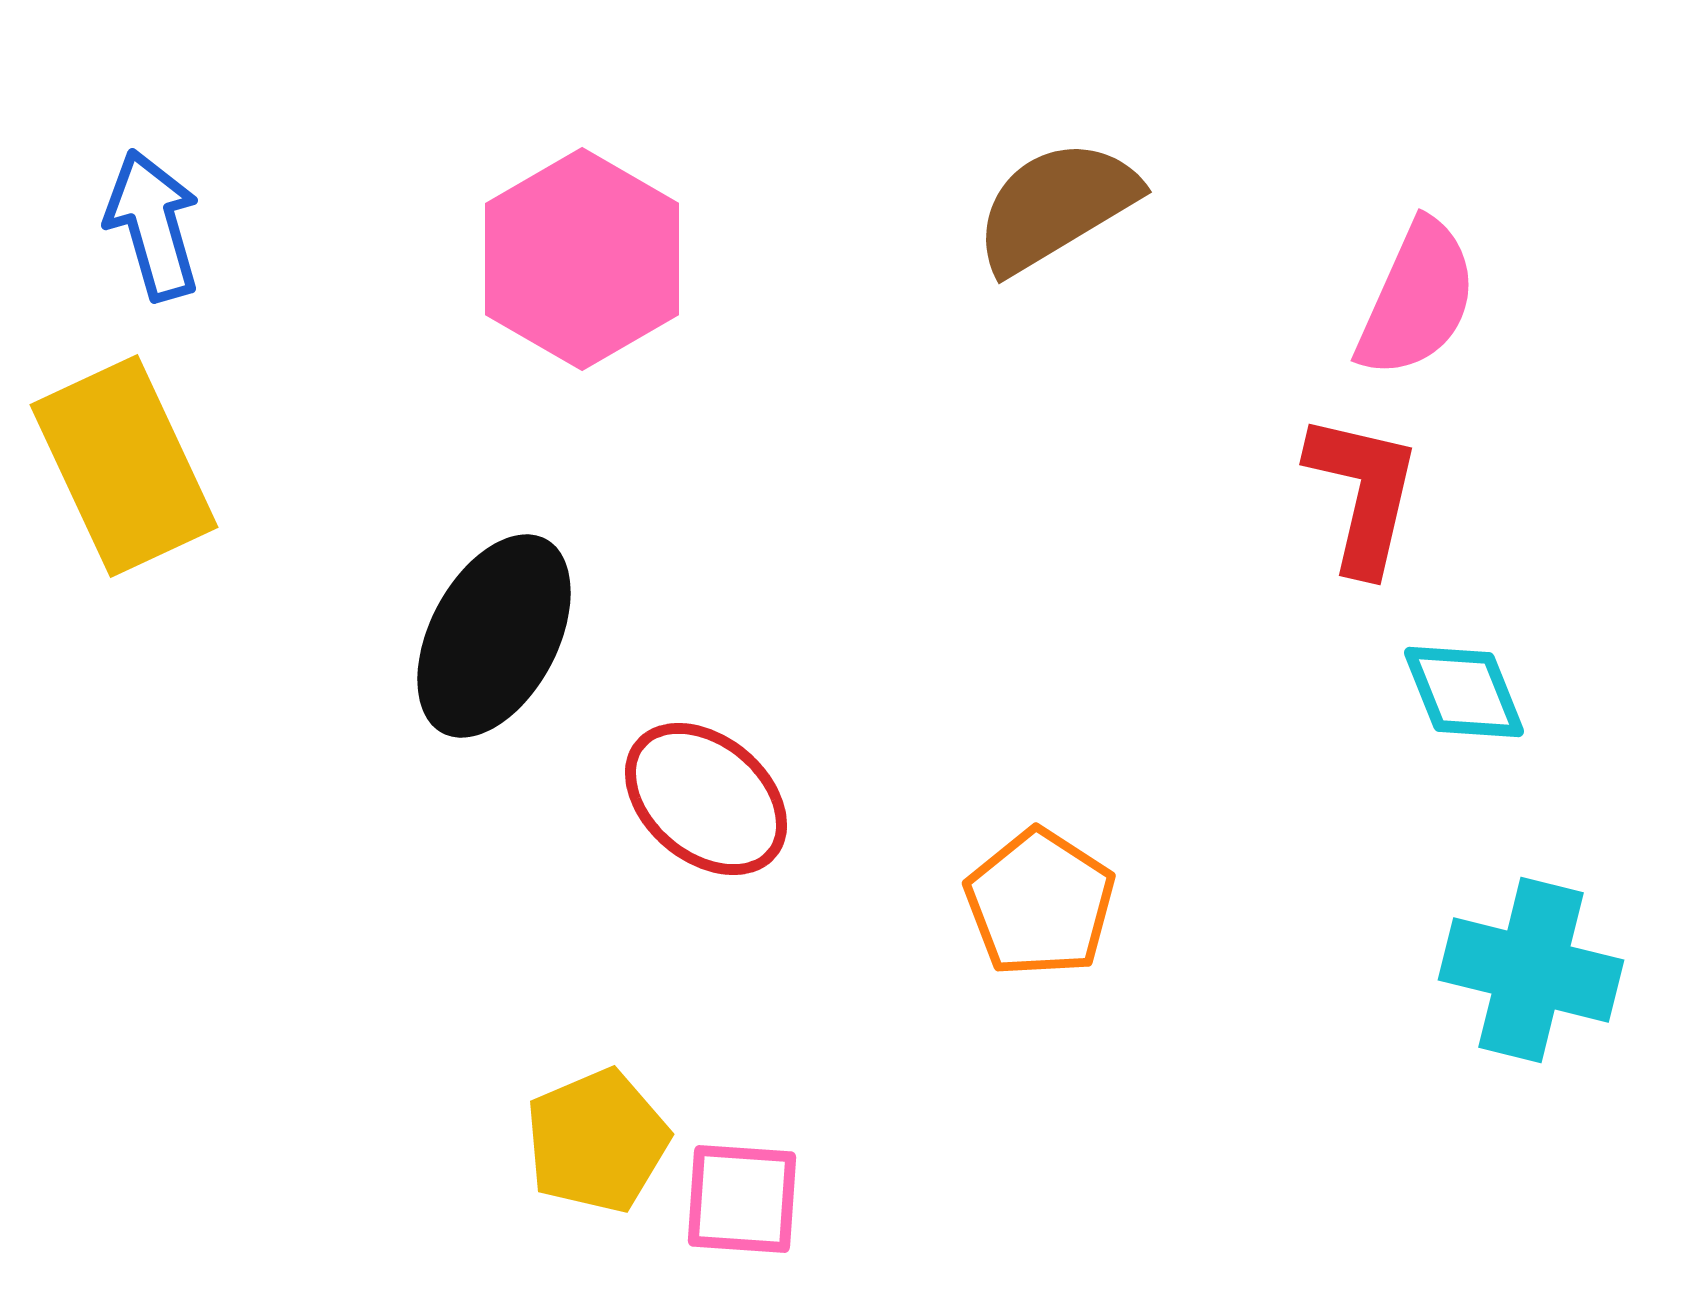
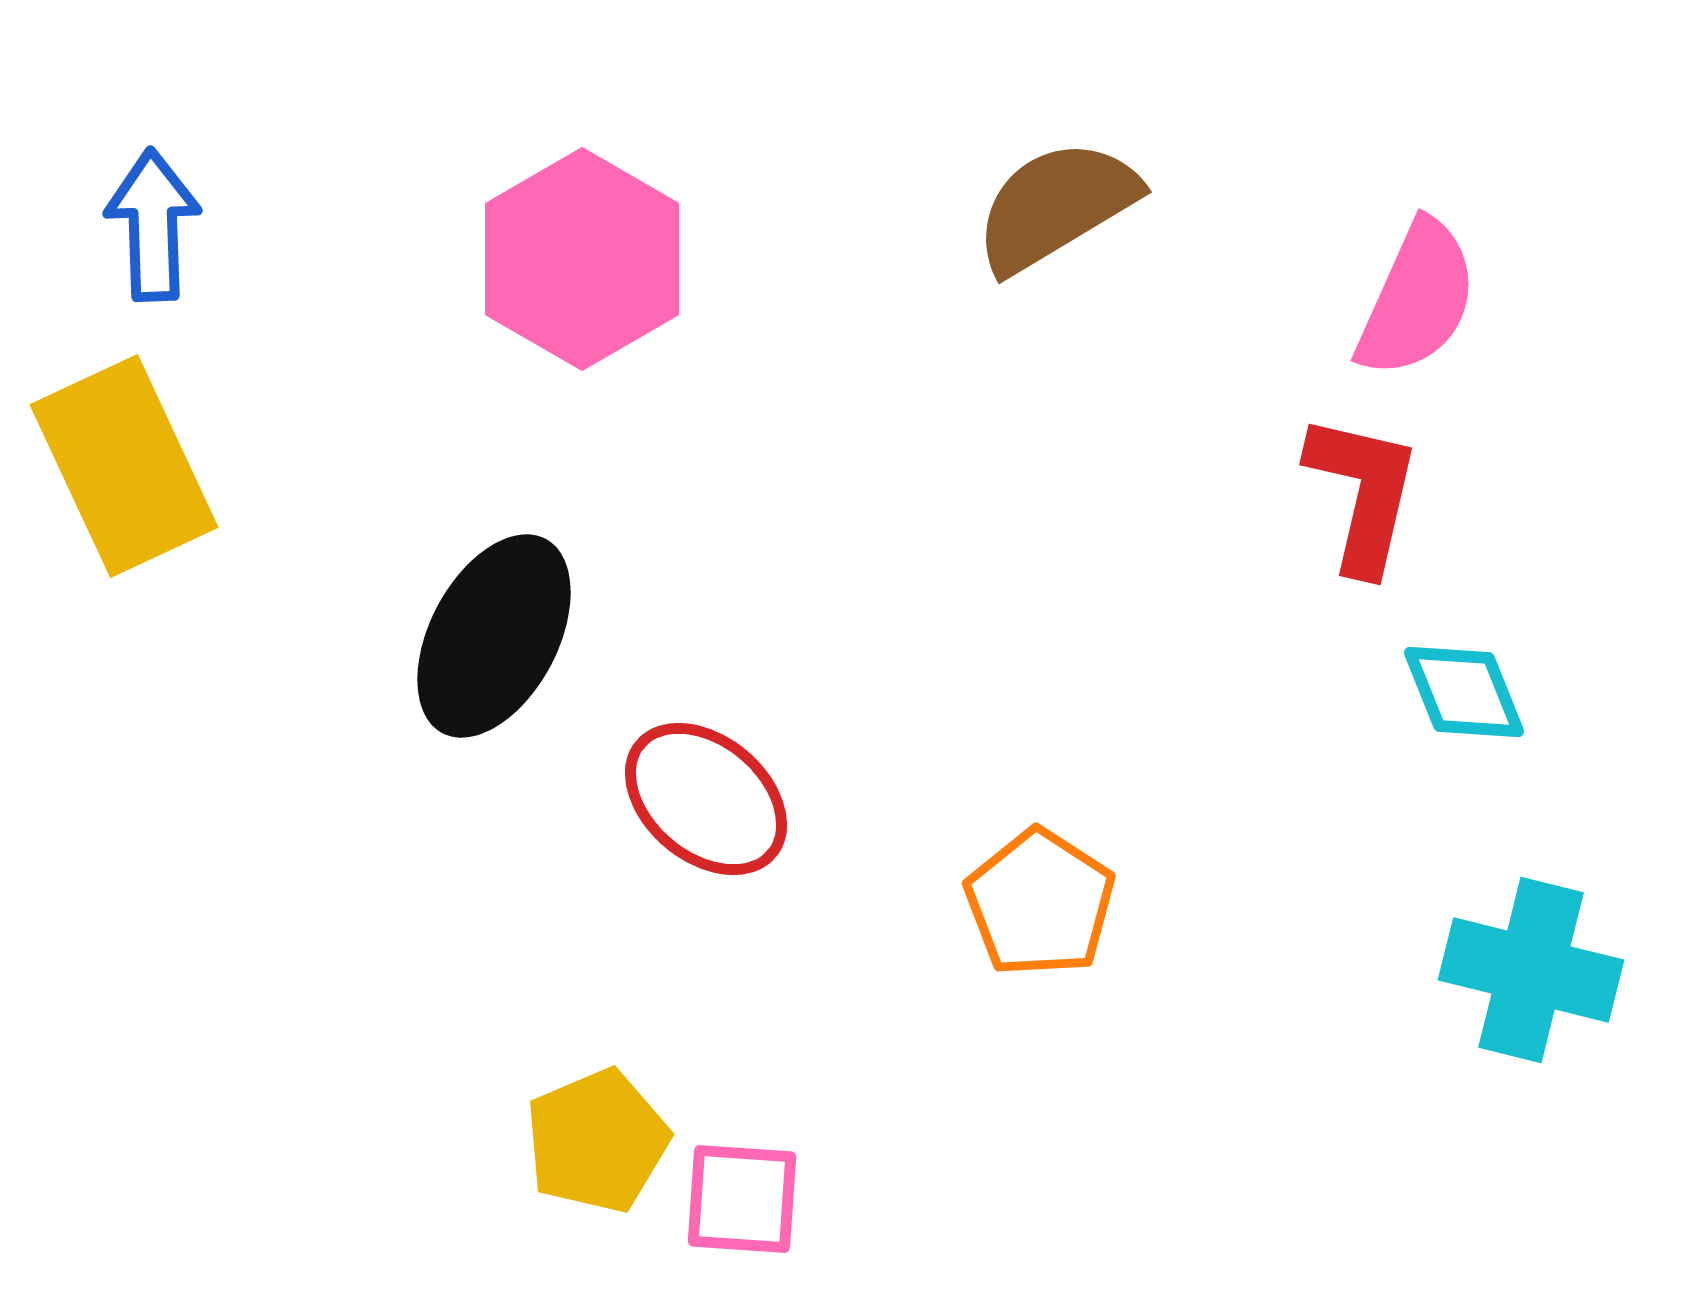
blue arrow: rotated 14 degrees clockwise
